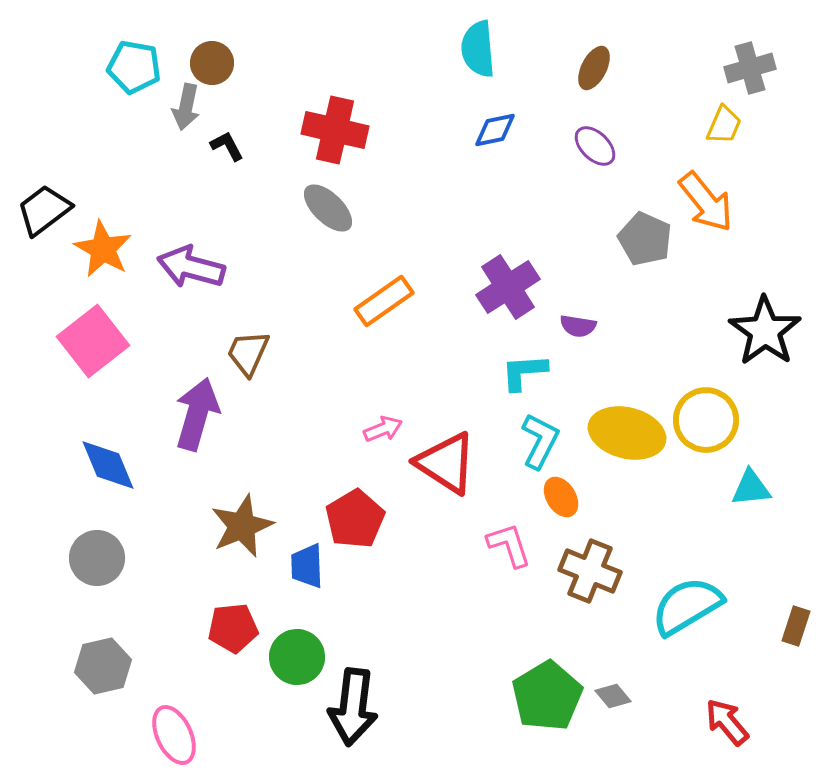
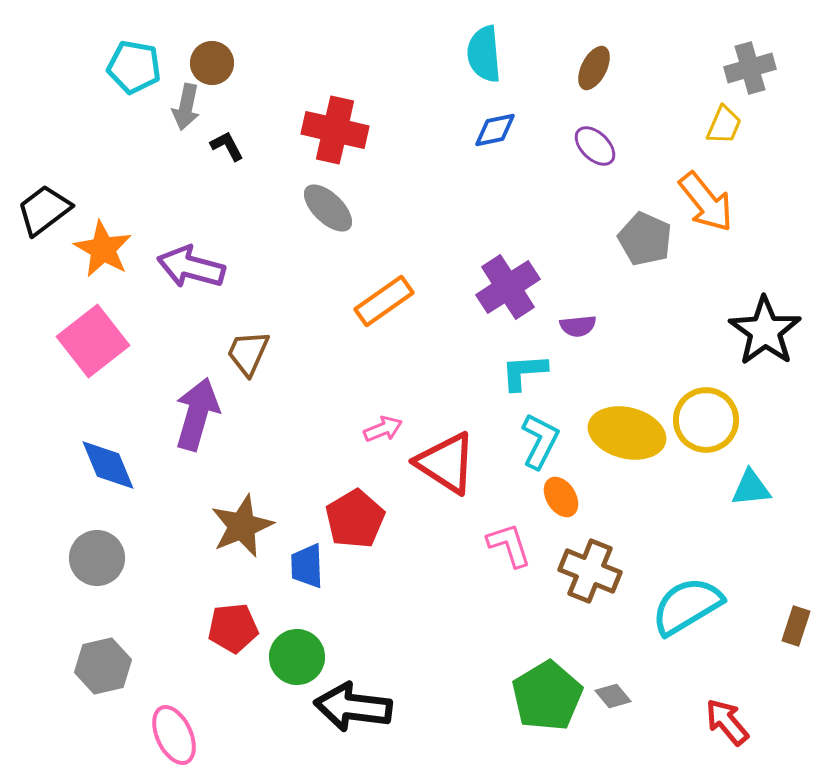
cyan semicircle at (478, 49): moved 6 px right, 5 px down
purple semicircle at (578, 326): rotated 15 degrees counterclockwise
black arrow at (353, 707): rotated 90 degrees clockwise
